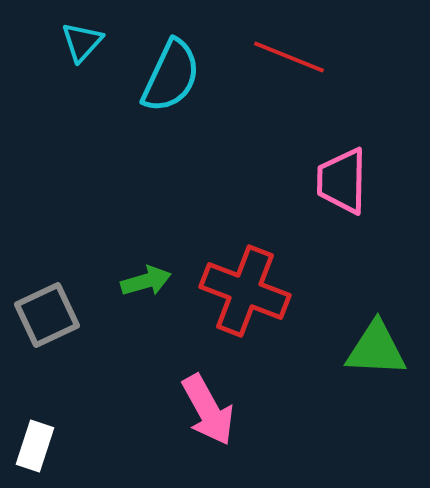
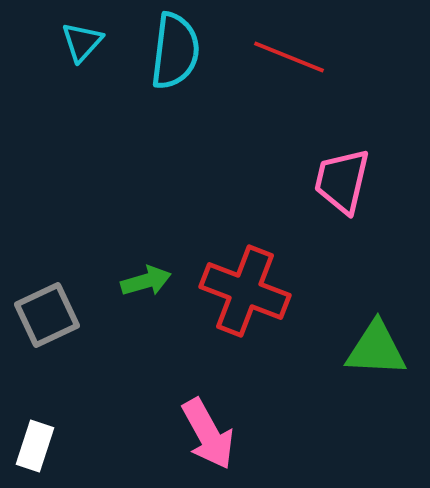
cyan semicircle: moved 4 px right, 25 px up; rotated 18 degrees counterclockwise
pink trapezoid: rotated 12 degrees clockwise
pink arrow: moved 24 px down
